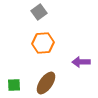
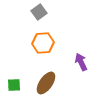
purple arrow: rotated 66 degrees clockwise
